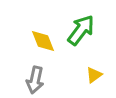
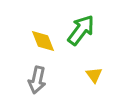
yellow triangle: rotated 30 degrees counterclockwise
gray arrow: moved 2 px right
